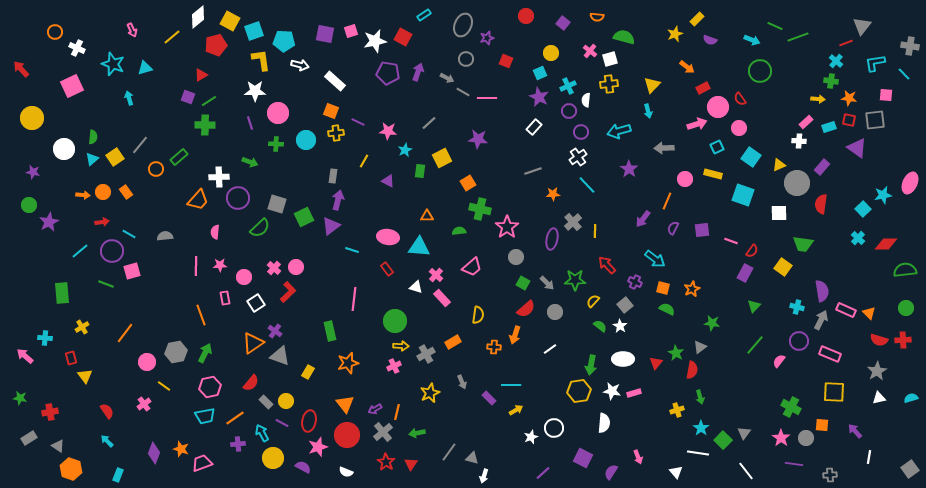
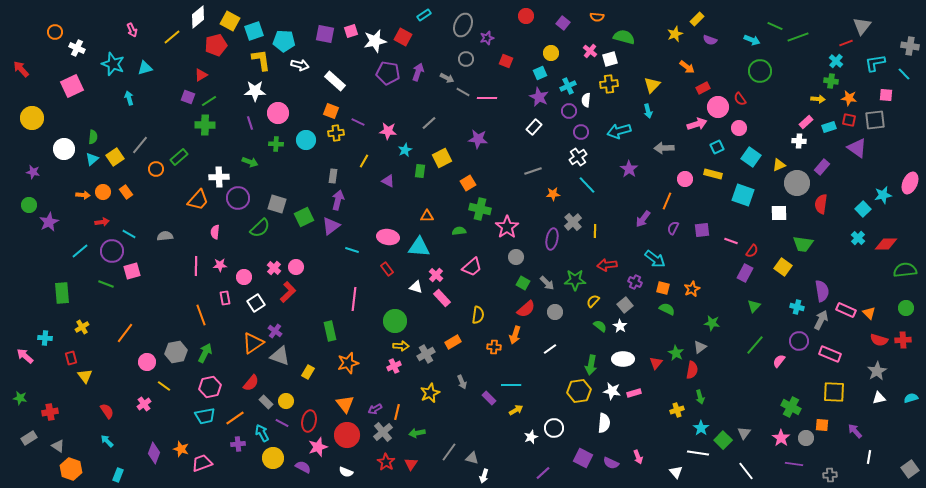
red arrow at (607, 265): rotated 54 degrees counterclockwise
purple semicircle at (611, 472): moved 9 px up; rotated 98 degrees counterclockwise
